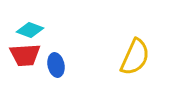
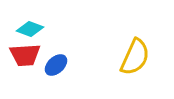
cyan diamond: moved 1 px up
blue ellipse: rotated 60 degrees clockwise
